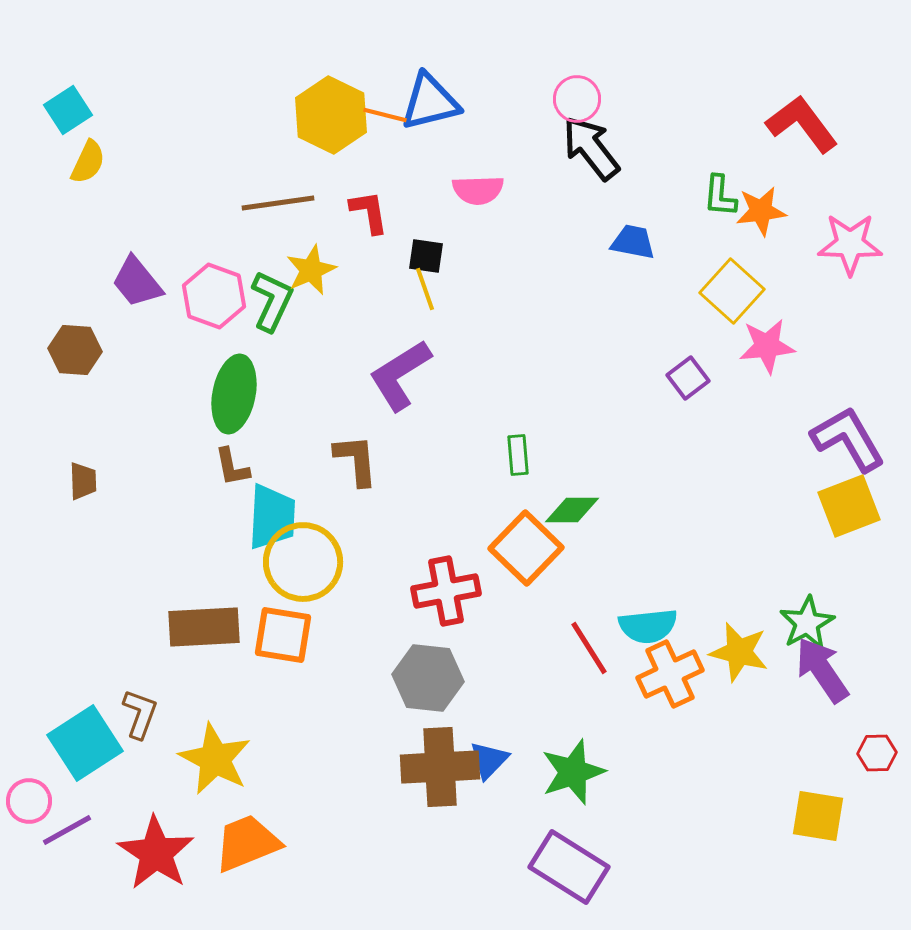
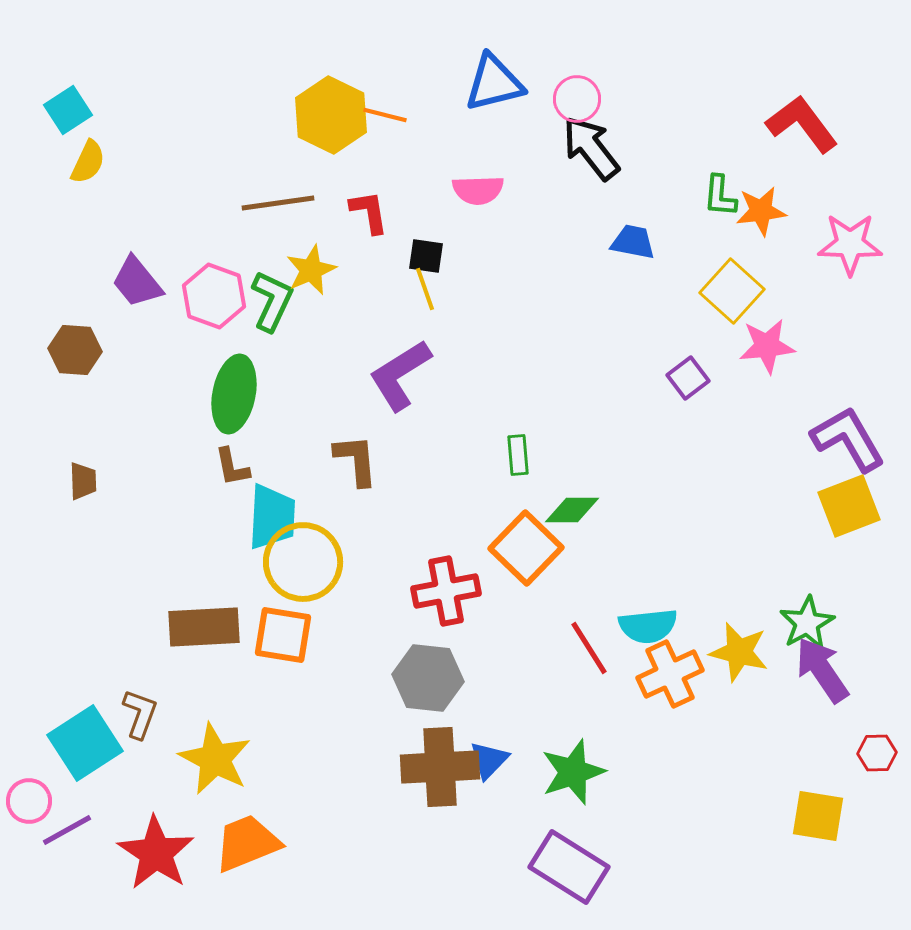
blue triangle at (430, 102): moved 64 px right, 19 px up
